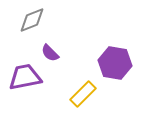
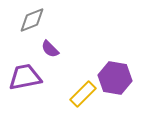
purple semicircle: moved 4 px up
purple hexagon: moved 15 px down
